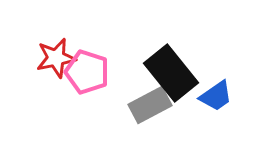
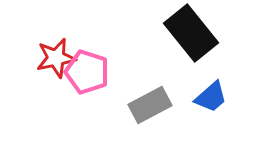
black rectangle: moved 20 px right, 40 px up
blue trapezoid: moved 5 px left, 1 px down; rotated 6 degrees counterclockwise
